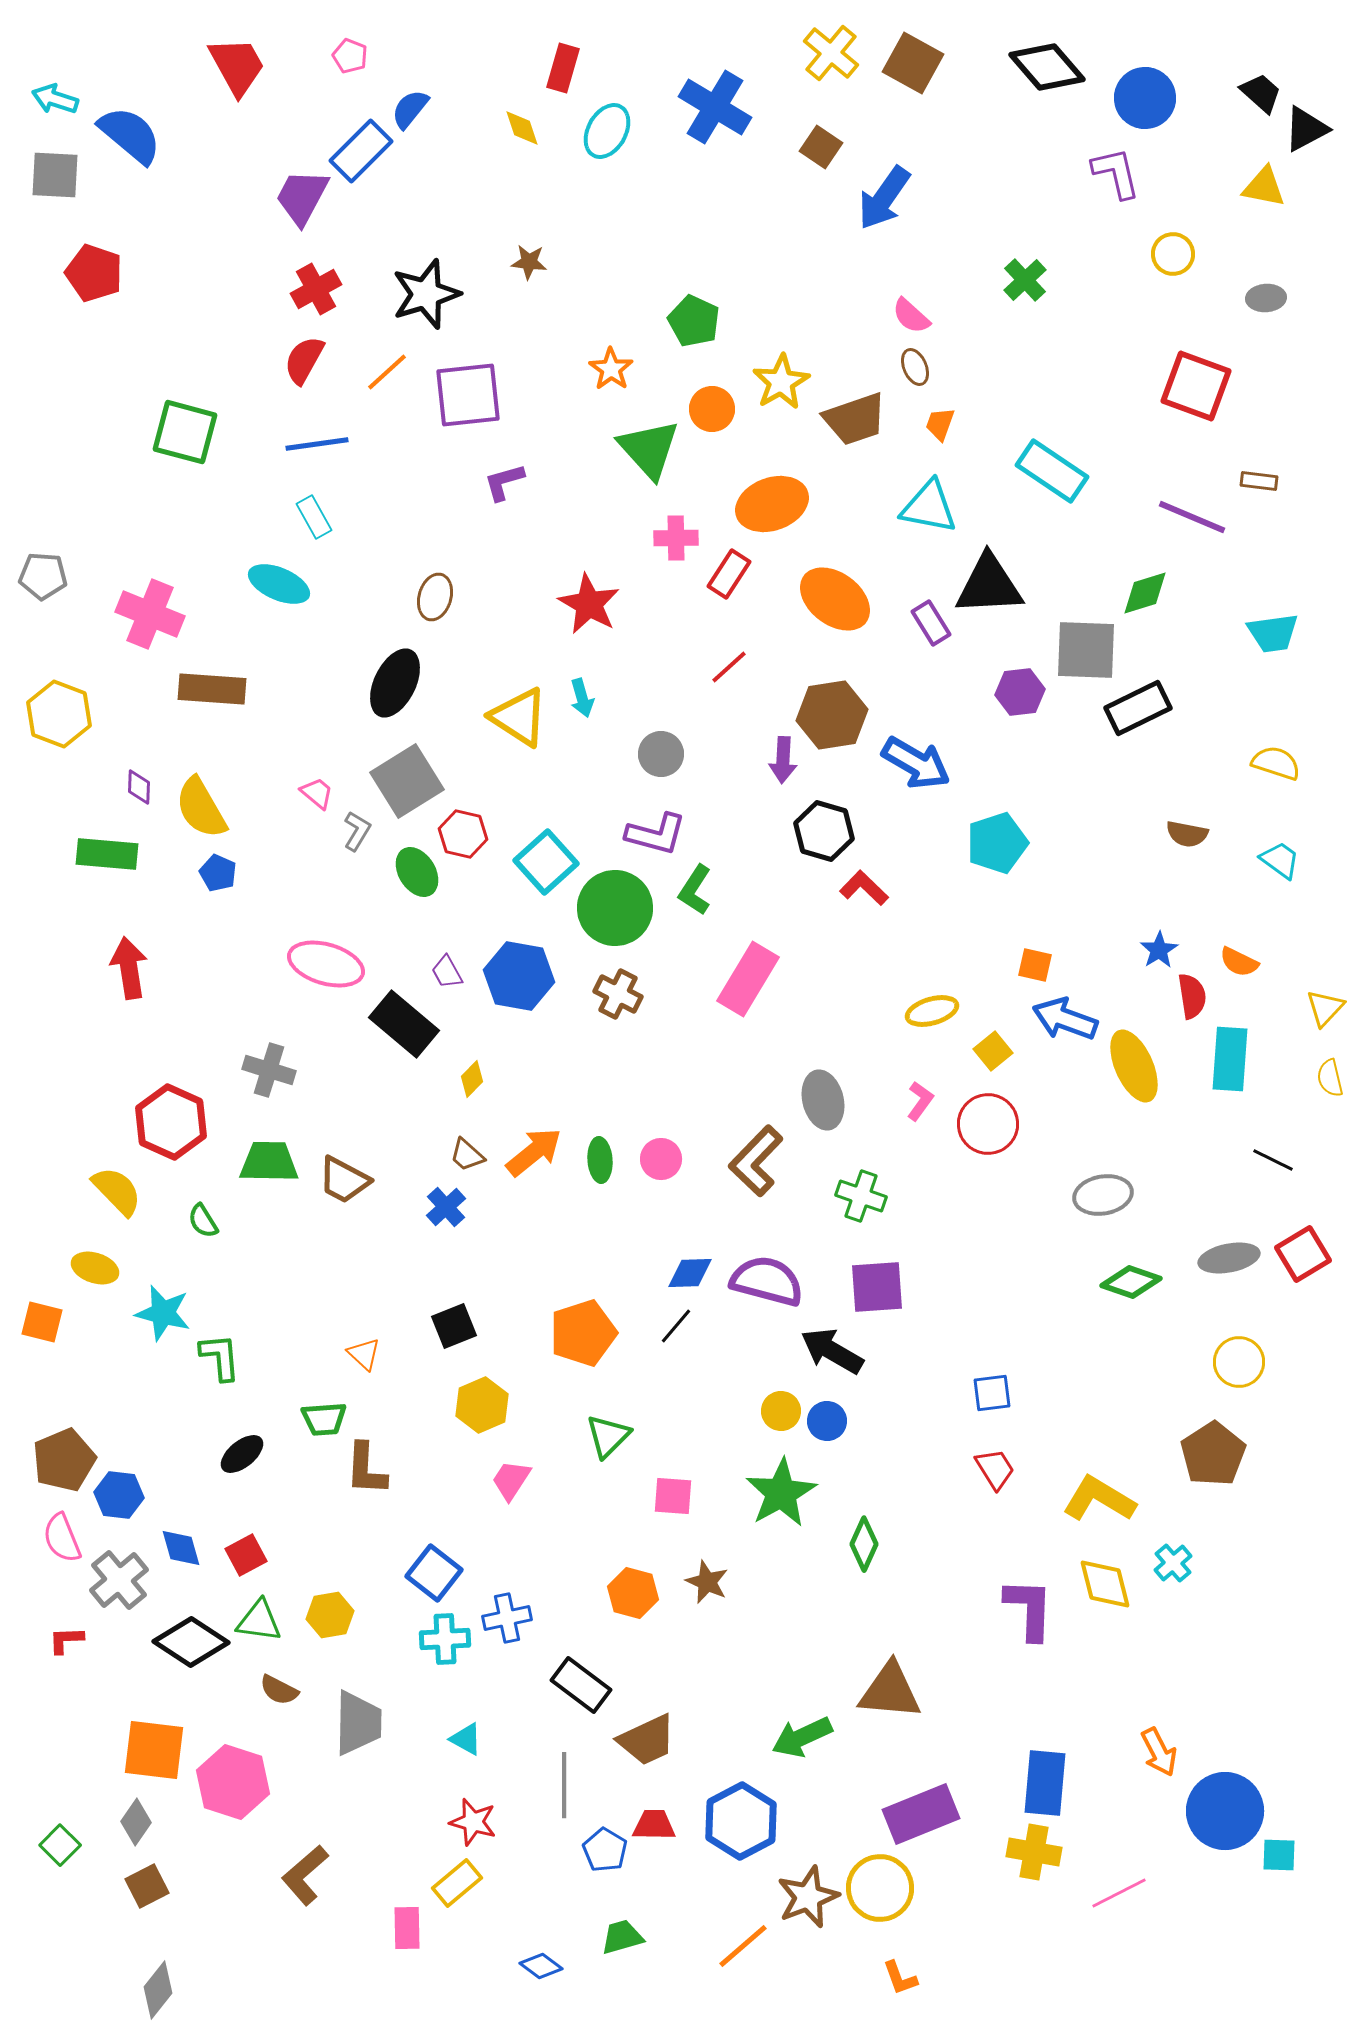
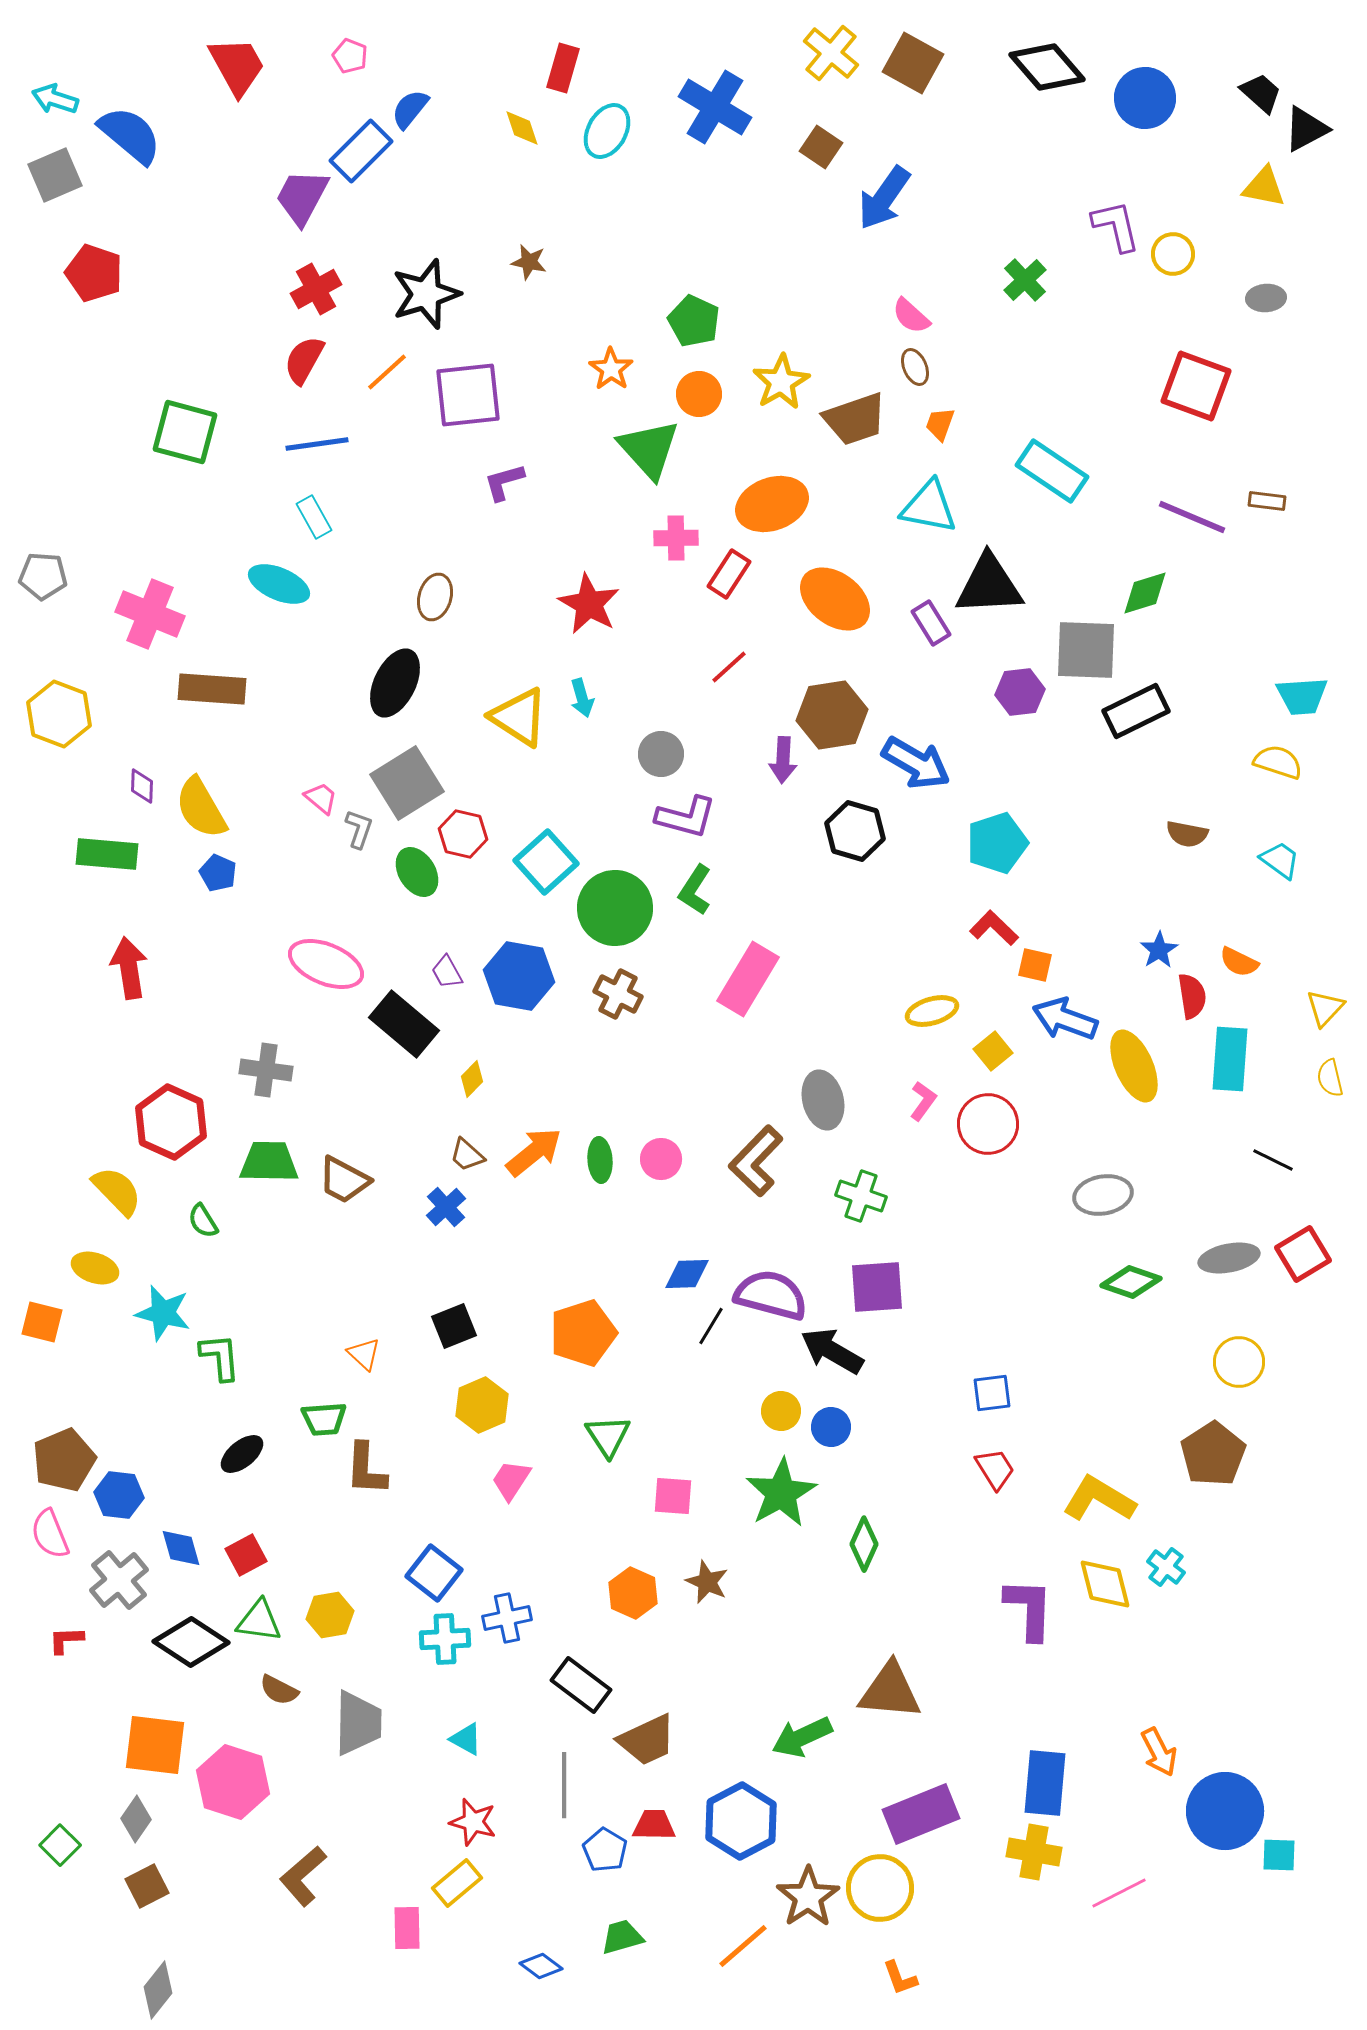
purple L-shape at (1116, 173): moved 53 px down
gray square at (55, 175): rotated 26 degrees counterclockwise
brown star at (529, 262): rotated 6 degrees clockwise
orange circle at (712, 409): moved 13 px left, 15 px up
brown rectangle at (1259, 481): moved 8 px right, 20 px down
cyan trapezoid at (1273, 633): moved 29 px right, 63 px down; rotated 4 degrees clockwise
black rectangle at (1138, 708): moved 2 px left, 3 px down
yellow semicircle at (1276, 763): moved 2 px right, 1 px up
gray square at (407, 781): moved 2 px down
purple diamond at (139, 787): moved 3 px right, 1 px up
pink trapezoid at (317, 793): moved 4 px right, 5 px down
gray L-shape at (357, 831): moved 2 px right, 2 px up; rotated 12 degrees counterclockwise
black hexagon at (824, 831): moved 31 px right
purple L-shape at (656, 834): moved 30 px right, 17 px up
red L-shape at (864, 888): moved 130 px right, 40 px down
pink ellipse at (326, 964): rotated 6 degrees clockwise
gray cross at (269, 1070): moved 3 px left; rotated 9 degrees counterclockwise
pink L-shape at (920, 1101): moved 3 px right
blue diamond at (690, 1273): moved 3 px left, 1 px down
purple semicircle at (767, 1281): moved 4 px right, 14 px down
black line at (676, 1326): moved 35 px right; rotated 9 degrees counterclockwise
blue circle at (827, 1421): moved 4 px right, 6 px down
green triangle at (608, 1436): rotated 18 degrees counterclockwise
pink semicircle at (62, 1538): moved 12 px left, 4 px up
cyan cross at (1173, 1563): moved 7 px left, 4 px down; rotated 12 degrees counterclockwise
orange hexagon at (633, 1593): rotated 9 degrees clockwise
orange square at (154, 1750): moved 1 px right, 5 px up
gray diamond at (136, 1822): moved 3 px up
brown L-shape at (305, 1875): moved 2 px left, 1 px down
brown star at (808, 1897): rotated 12 degrees counterclockwise
